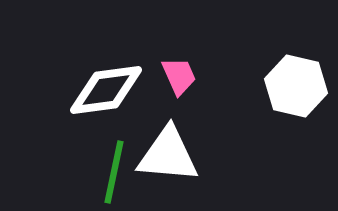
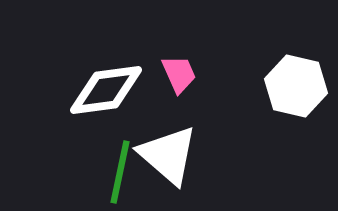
pink trapezoid: moved 2 px up
white triangle: rotated 36 degrees clockwise
green line: moved 6 px right
